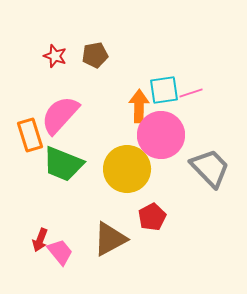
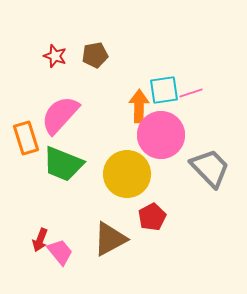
orange rectangle: moved 4 px left, 3 px down
yellow circle: moved 5 px down
